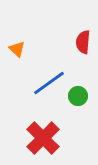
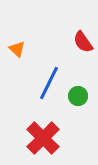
red semicircle: rotated 40 degrees counterclockwise
blue line: rotated 28 degrees counterclockwise
